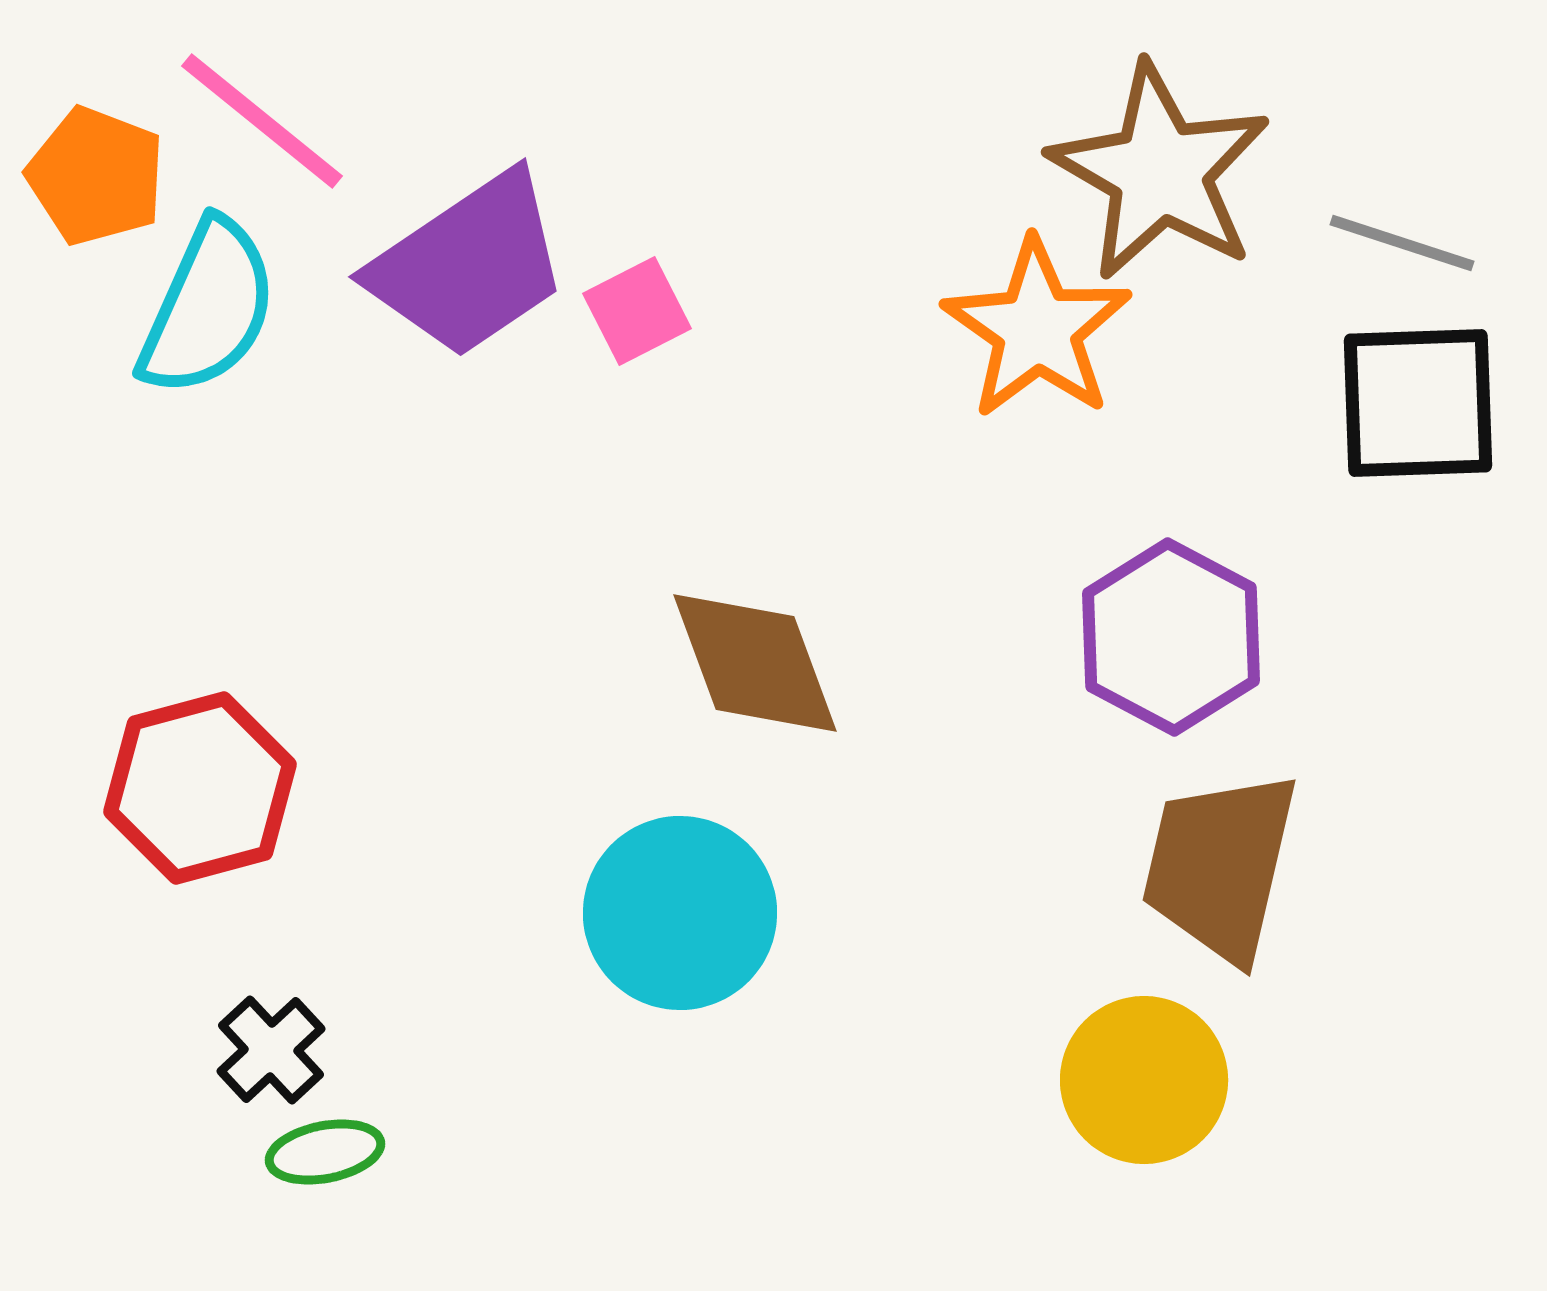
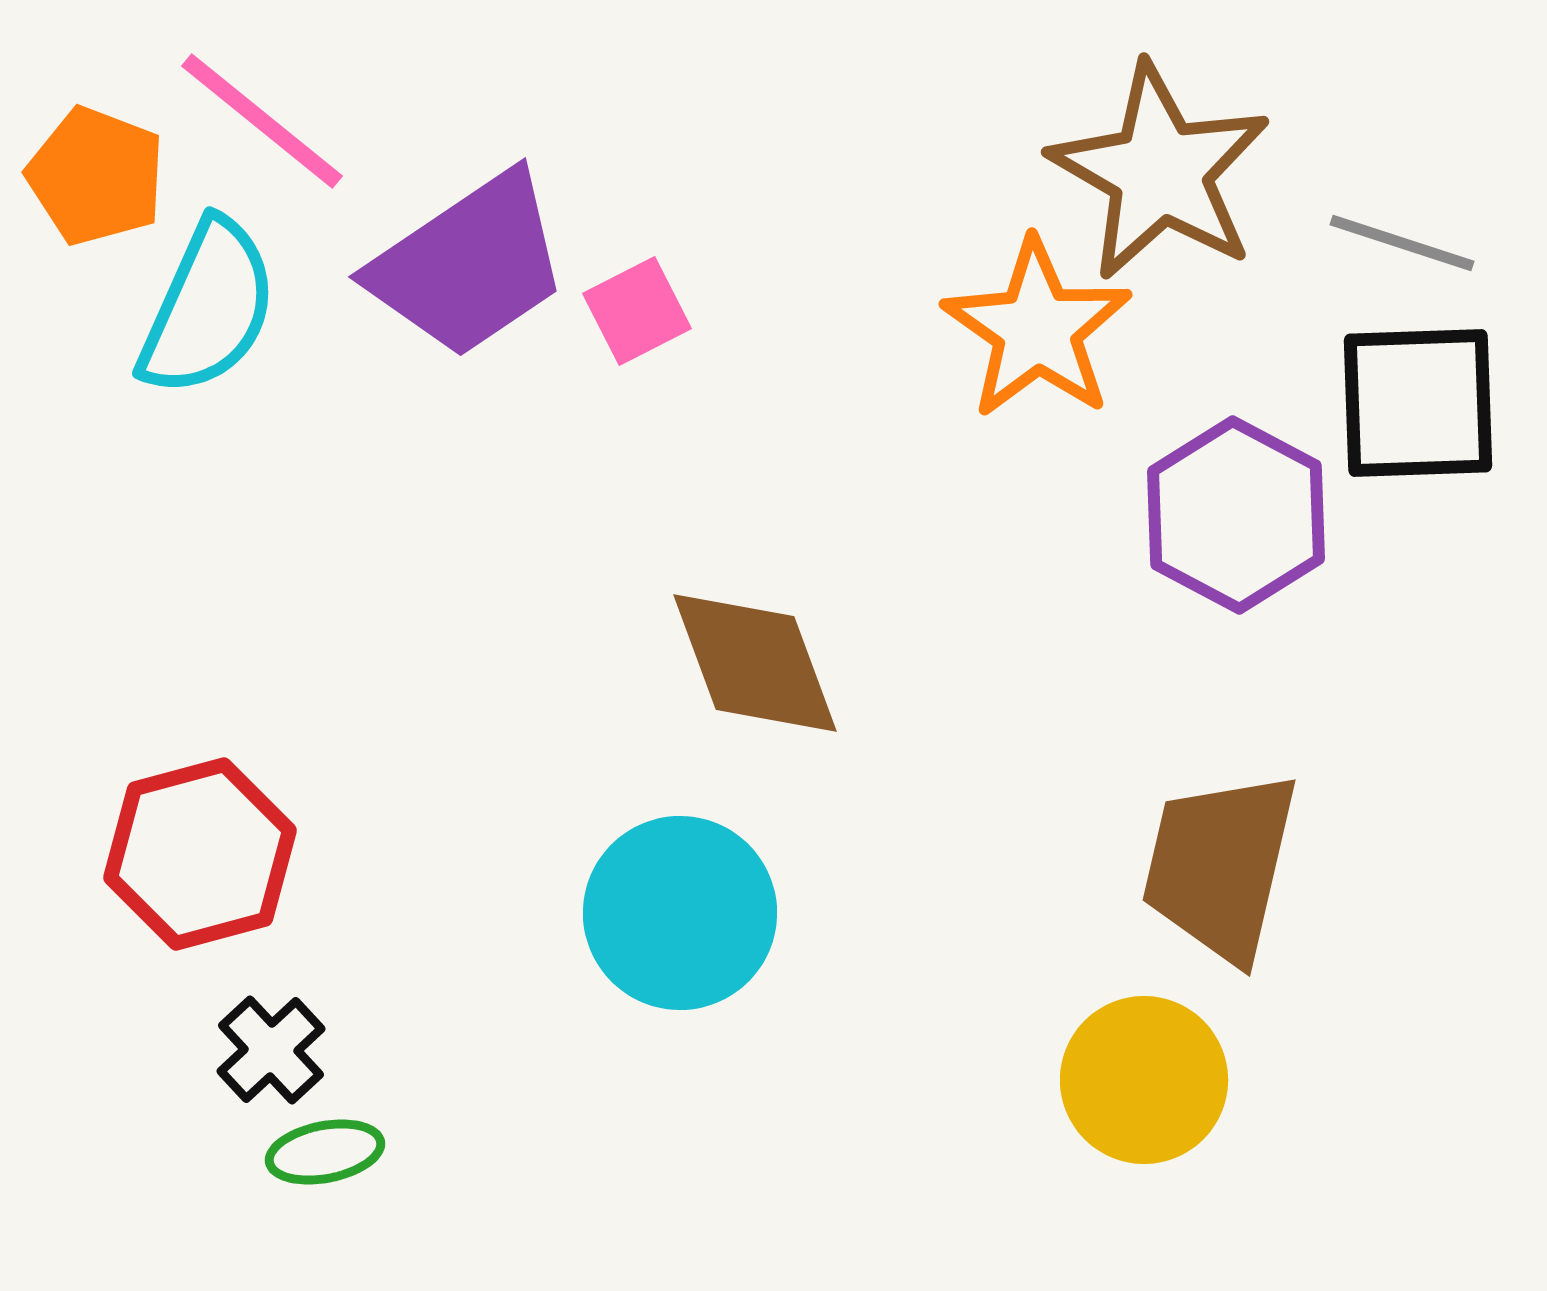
purple hexagon: moved 65 px right, 122 px up
red hexagon: moved 66 px down
